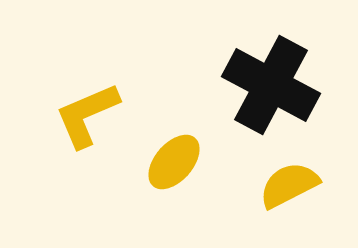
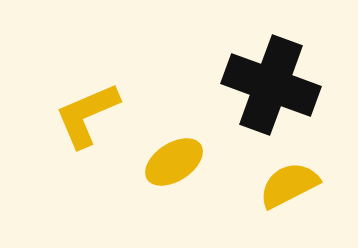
black cross: rotated 8 degrees counterclockwise
yellow ellipse: rotated 16 degrees clockwise
